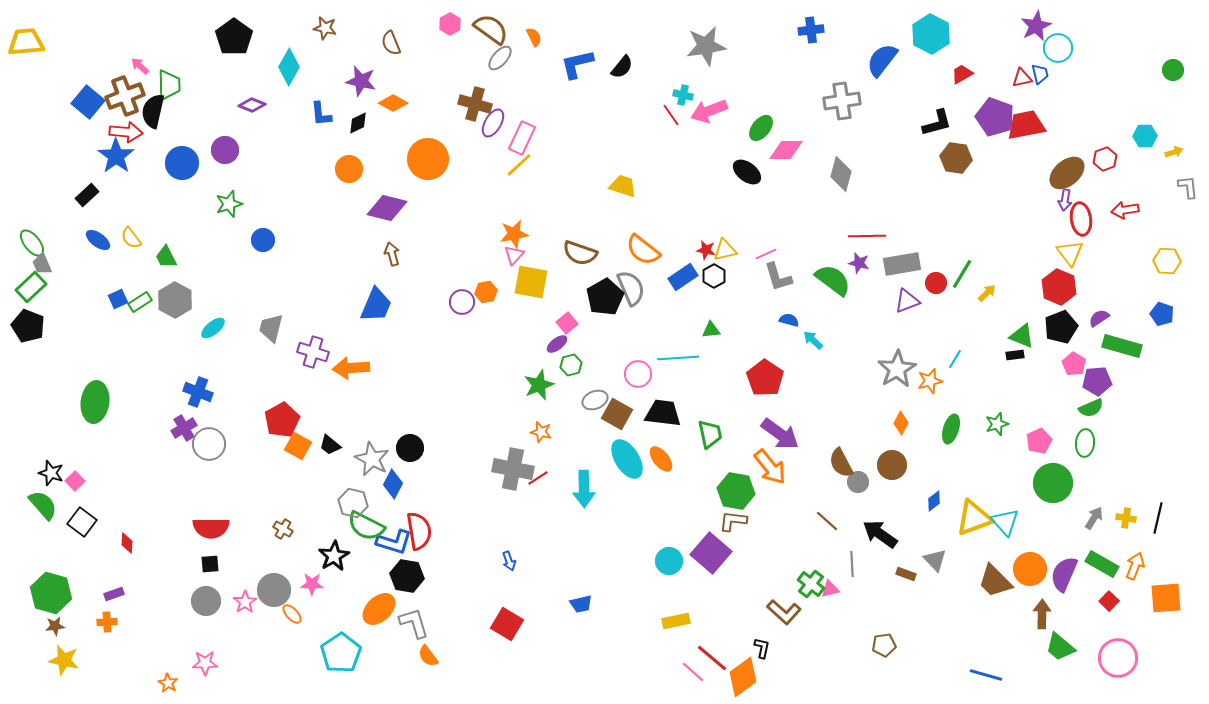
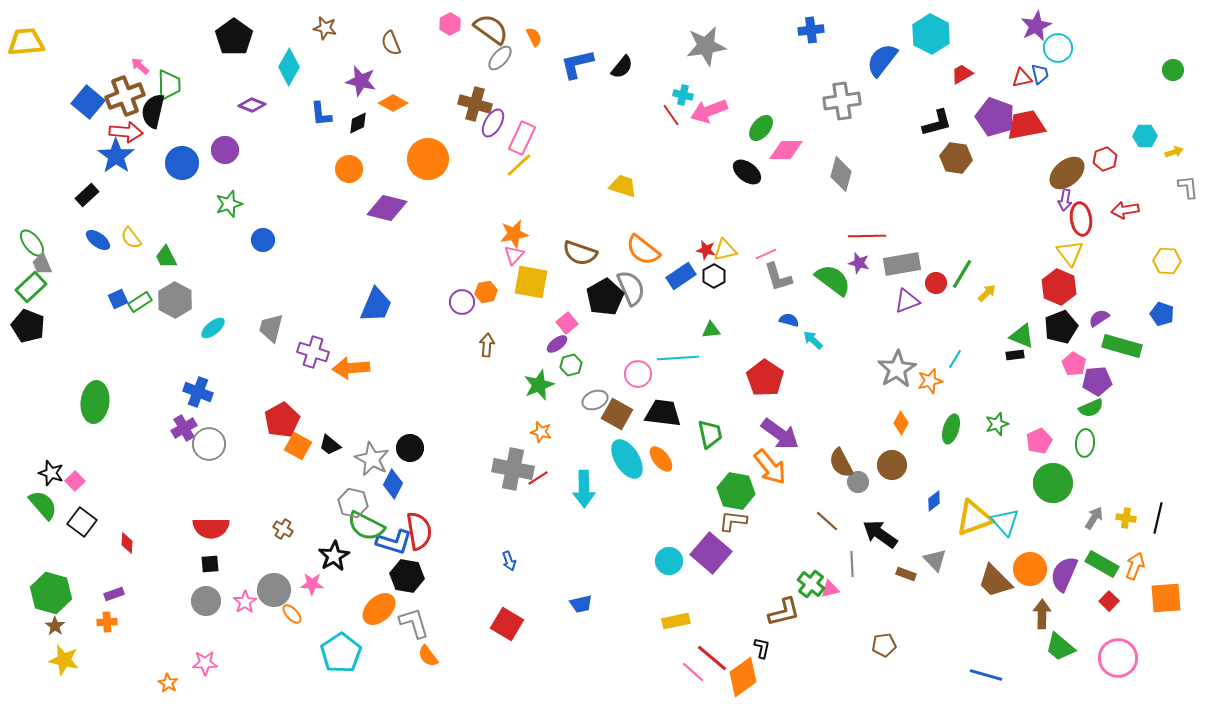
brown arrow at (392, 254): moved 95 px right, 91 px down; rotated 20 degrees clockwise
blue rectangle at (683, 277): moved 2 px left, 1 px up
brown L-shape at (784, 612): rotated 56 degrees counterclockwise
brown star at (55, 626): rotated 30 degrees counterclockwise
